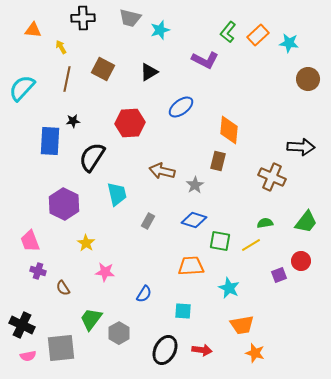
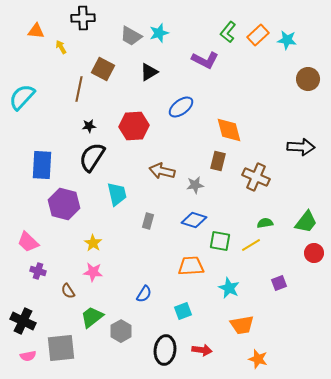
gray trapezoid at (130, 18): moved 1 px right, 18 px down; rotated 15 degrees clockwise
orange triangle at (33, 30): moved 3 px right, 1 px down
cyan star at (160, 30): moved 1 px left, 3 px down
cyan star at (289, 43): moved 2 px left, 3 px up
brown line at (67, 79): moved 12 px right, 10 px down
cyan semicircle at (22, 88): moved 9 px down
black star at (73, 121): moved 16 px right, 5 px down
red hexagon at (130, 123): moved 4 px right, 3 px down
orange diamond at (229, 130): rotated 20 degrees counterclockwise
blue rectangle at (50, 141): moved 8 px left, 24 px down
brown cross at (272, 177): moved 16 px left
gray star at (195, 185): rotated 24 degrees clockwise
purple hexagon at (64, 204): rotated 12 degrees counterclockwise
gray rectangle at (148, 221): rotated 14 degrees counterclockwise
pink trapezoid at (30, 241): moved 2 px left, 1 px down; rotated 25 degrees counterclockwise
yellow star at (86, 243): moved 7 px right
red circle at (301, 261): moved 13 px right, 8 px up
pink star at (105, 272): moved 12 px left
purple square at (279, 275): moved 8 px down
brown semicircle at (63, 288): moved 5 px right, 3 px down
cyan square at (183, 311): rotated 24 degrees counterclockwise
green trapezoid at (91, 319): moved 1 px right, 2 px up; rotated 15 degrees clockwise
black cross at (22, 325): moved 1 px right, 4 px up
gray hexagon at (119, 333): moved 2 px right, 2 px up
black ellipse at (165, 350): rotated 20 degrees counterclockwise
orange star at (255, 353): moved 3 px right, 6 px down
